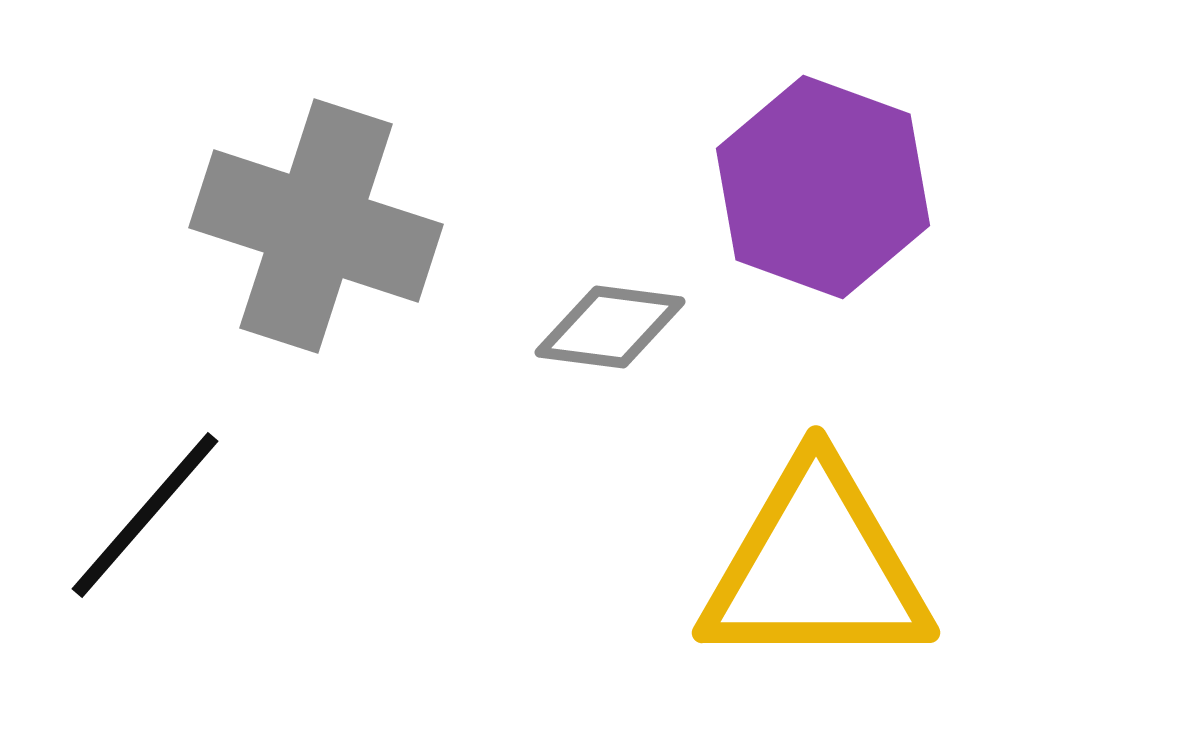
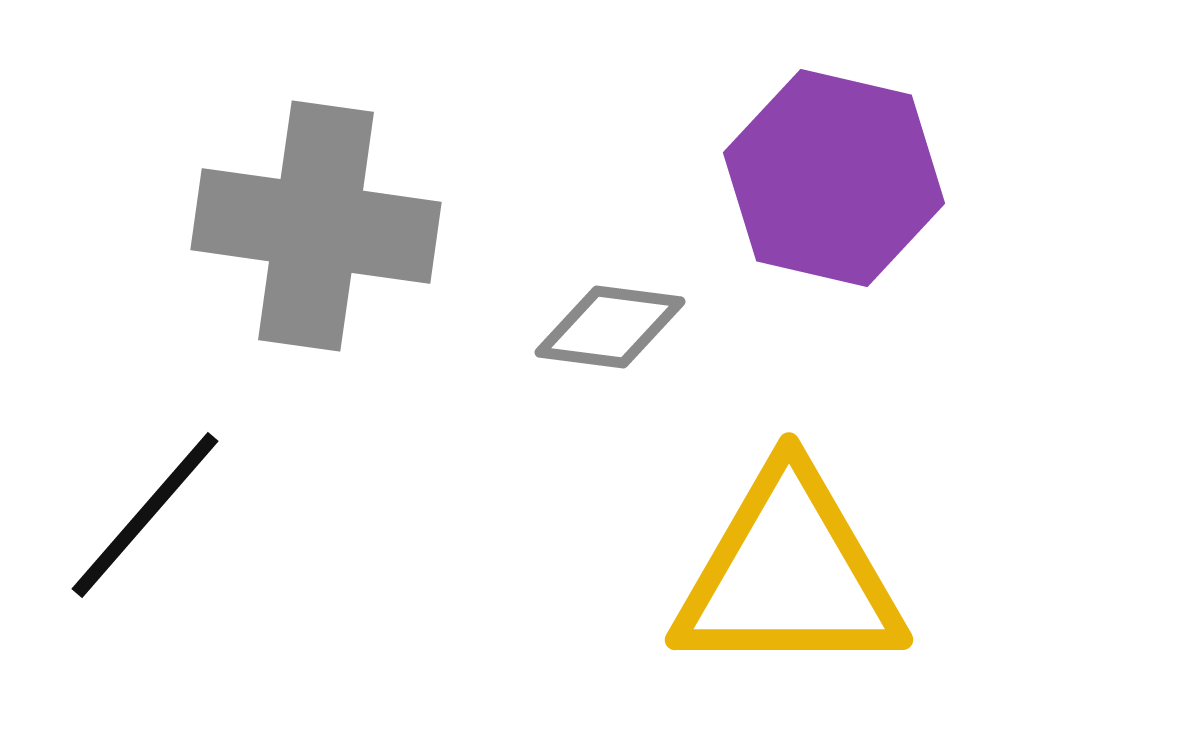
purple hexagon: moved 11 px right, 9 px up; rotated 7 degrees counterclockwise
gray cross: rotated 10 degrees counterclockwise
yellow triangle: moved 27 px left, 7 px down
